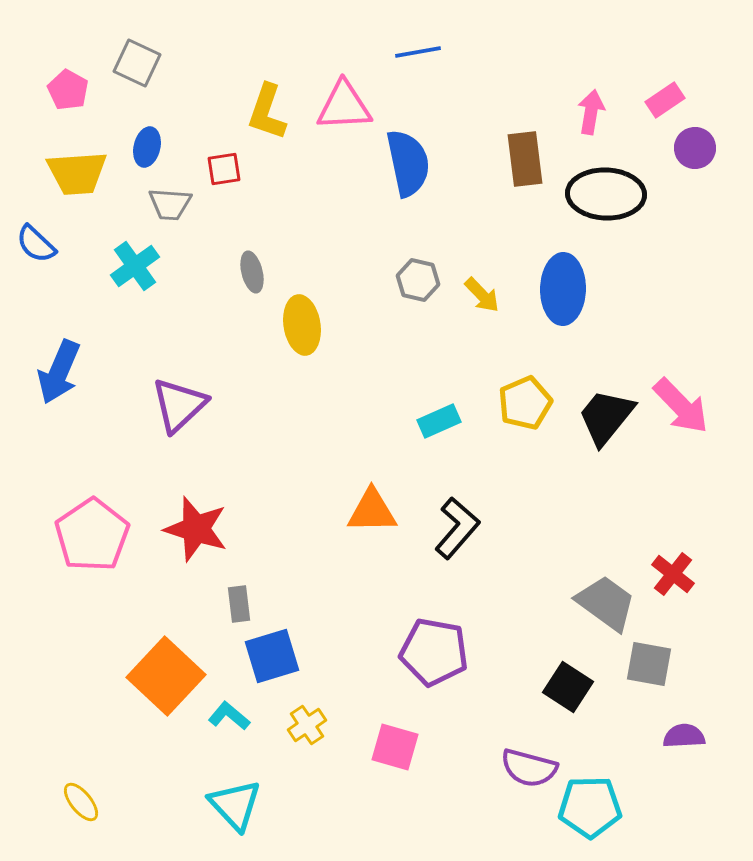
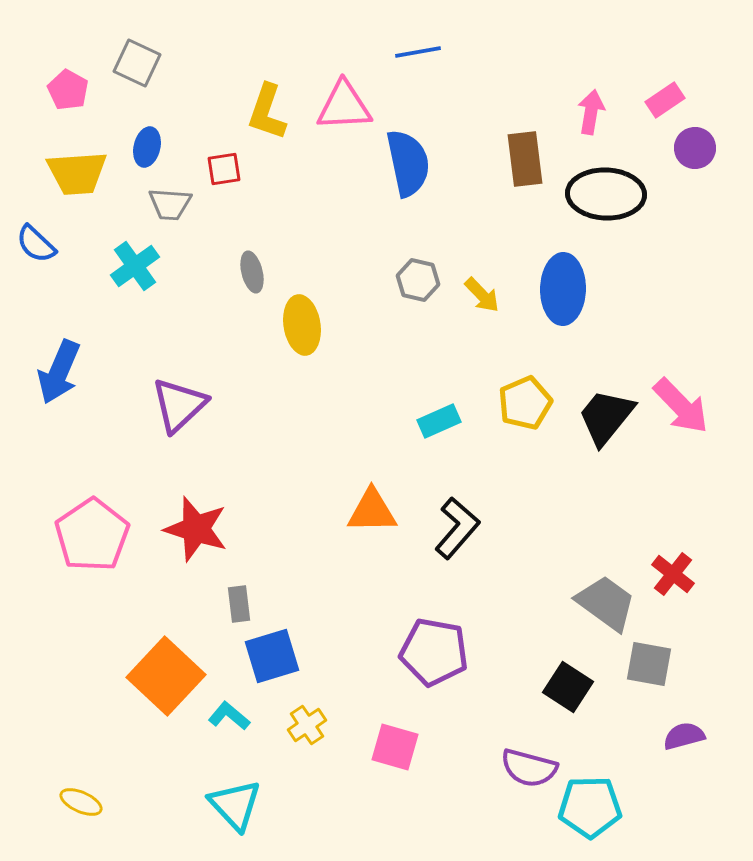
purple semicircle at (684, 736): rotated 12 degrees counterclockwise
yellow ellipse at (81, 802): rotated 27 degrees counterclockwise
